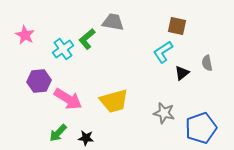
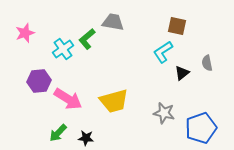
pink star: moved 2 px up; rotated 24 degrees clockwise
